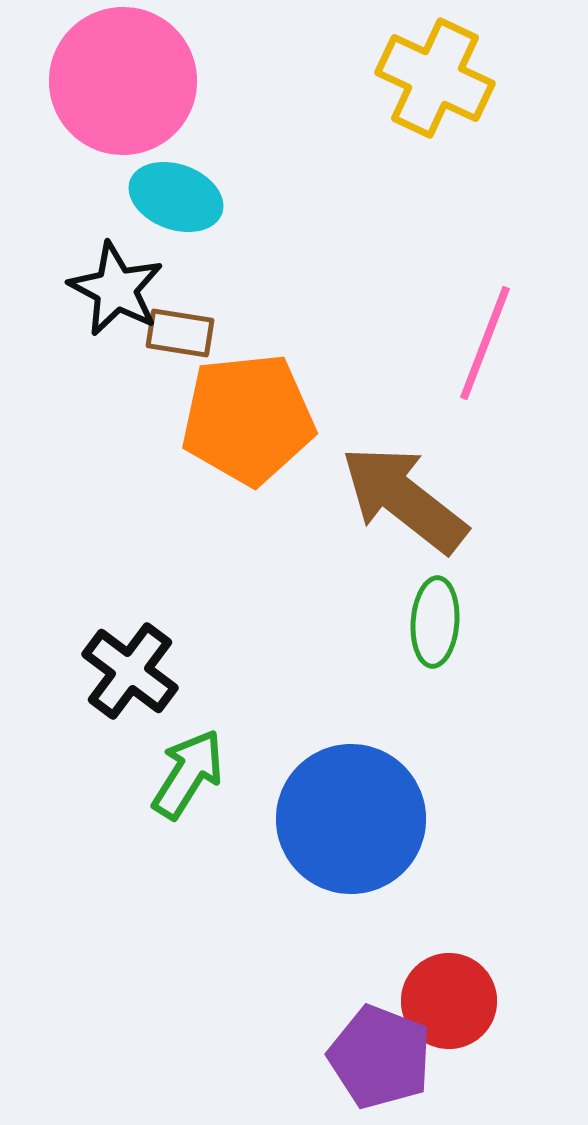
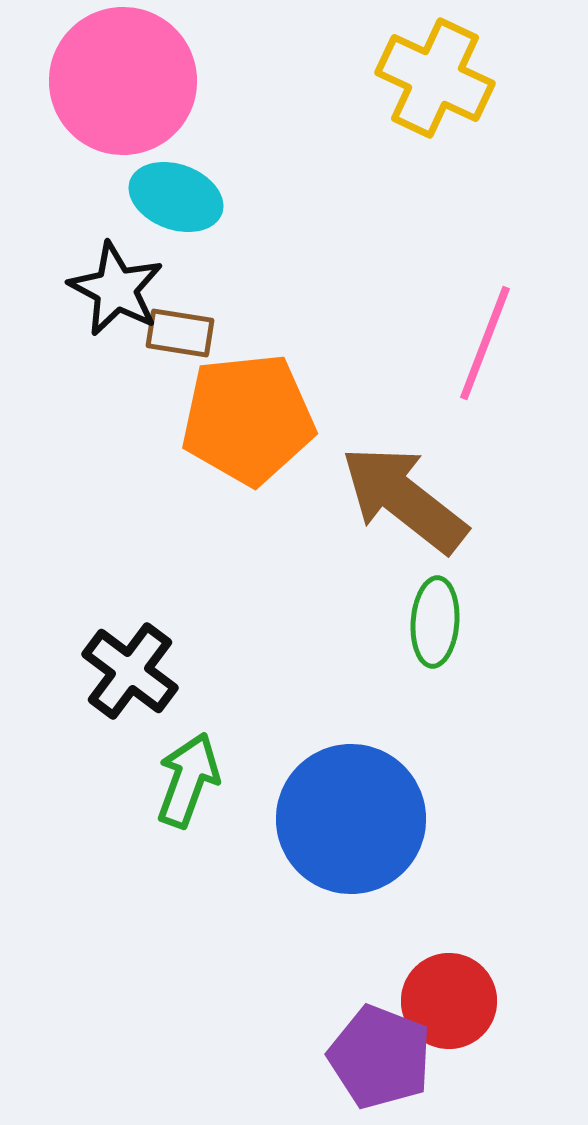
green arrow: moved 6 px down; rotated 12 degrees counterclockwise
